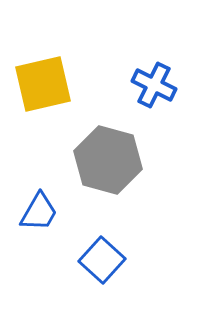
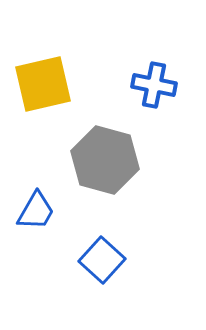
blue cross: rotated 15 degrees counterclockwise
gray hexagon: moved 3 px left
blue trapezoid: moved 3 px left, 1 px up
